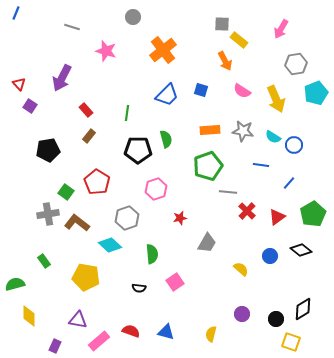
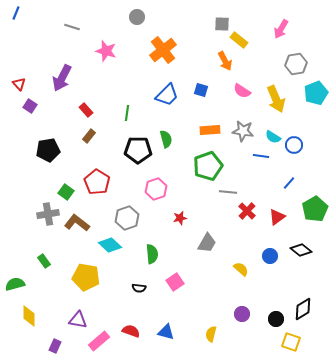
gray circle at (133, 17): moved 4 px right
blue line at (261, 165): moved 9 px up
green pentagon at (313, 214): moved 2 px right, 5 px up
